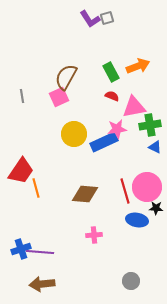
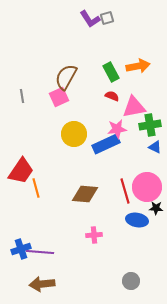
orange arrow: rotated 10 degrees clockwise
blue rectangle: moved 2 px right, 2 px down
